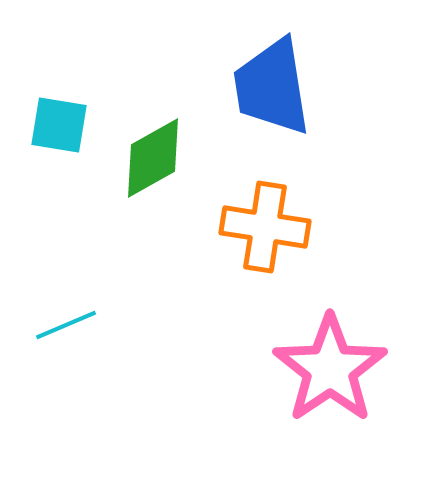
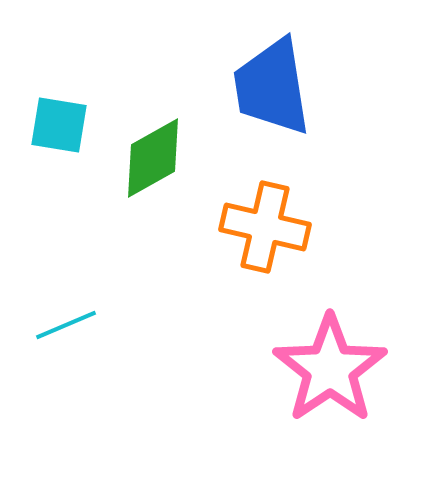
orange cross: rotated 4 degrees clockwise
